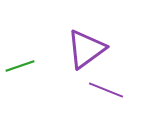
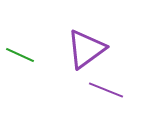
green line: moved 11 px up; rotated 44 degrees clockwise
